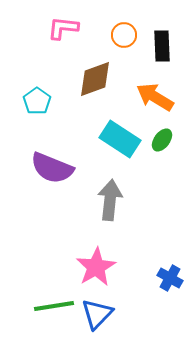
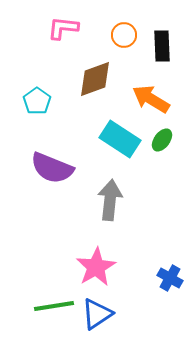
orange arrow: moved 4 px left, 2 px down
blue triangle: rotated 12 degrees clockwise
